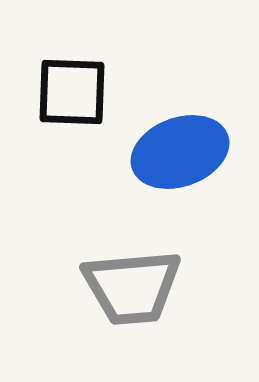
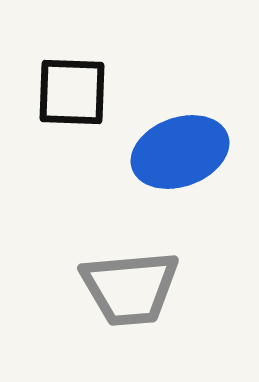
gray trapezoid: moved 2 px left, 1 px down
